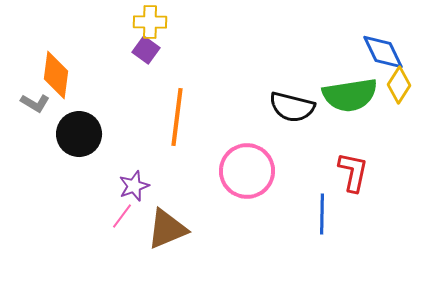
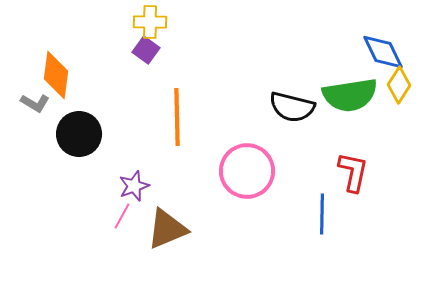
orange line: rotated 8 degrees counterclockwise
pink line: rotated 8 degrees counterclockwise
